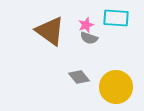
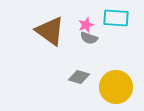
gray diamond: rotated 35 degrees counterclockwise
